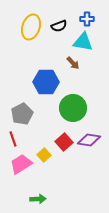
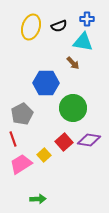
blue hexagon: moved 1 px down
